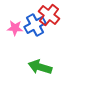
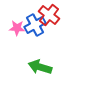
pink star: moved 2 px right
